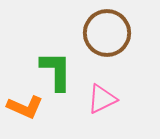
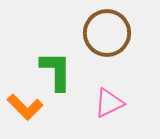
pink triangle: moved 7 px right, 4 px down
orange L-shape: rotated 21 degrees clockwise
